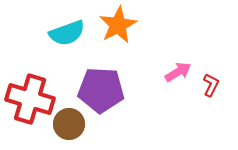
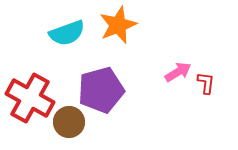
orange star: rotated 6 degrees clockwise
red L-shape: moved 5 px left, 2 px up; rotated 20 degrees counterclockwise
purple pentagon: rotated 18 degrees counterclockwise
red cross: moved 1 px up; rotated 12 degrees clockwise
brown circle: moved 2 px up
